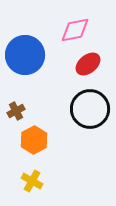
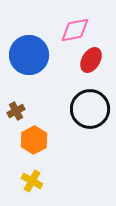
blue circle: moved 4 px right
red ellipse: moved 3 px right, 4 px up; rotated 20 degrees counterclockwise
